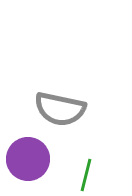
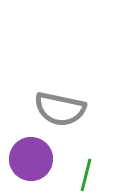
purple circle: moved 3 px right
